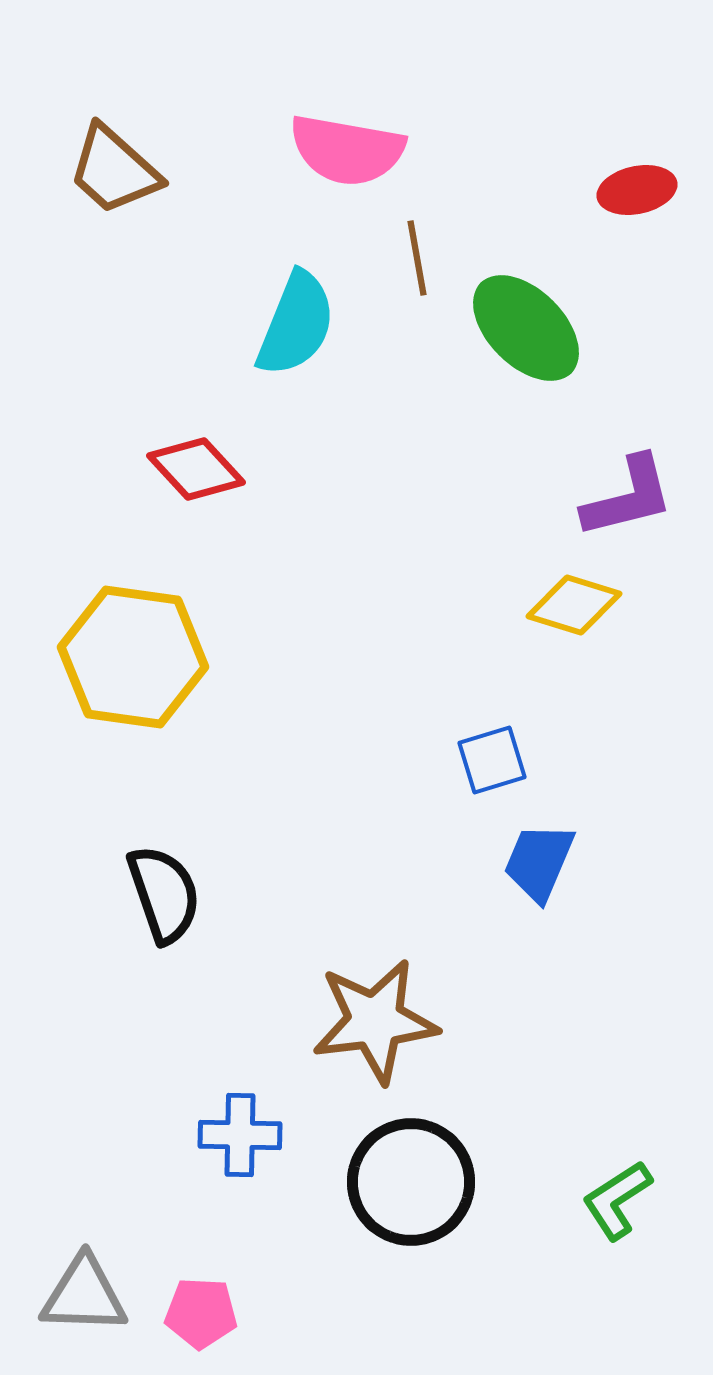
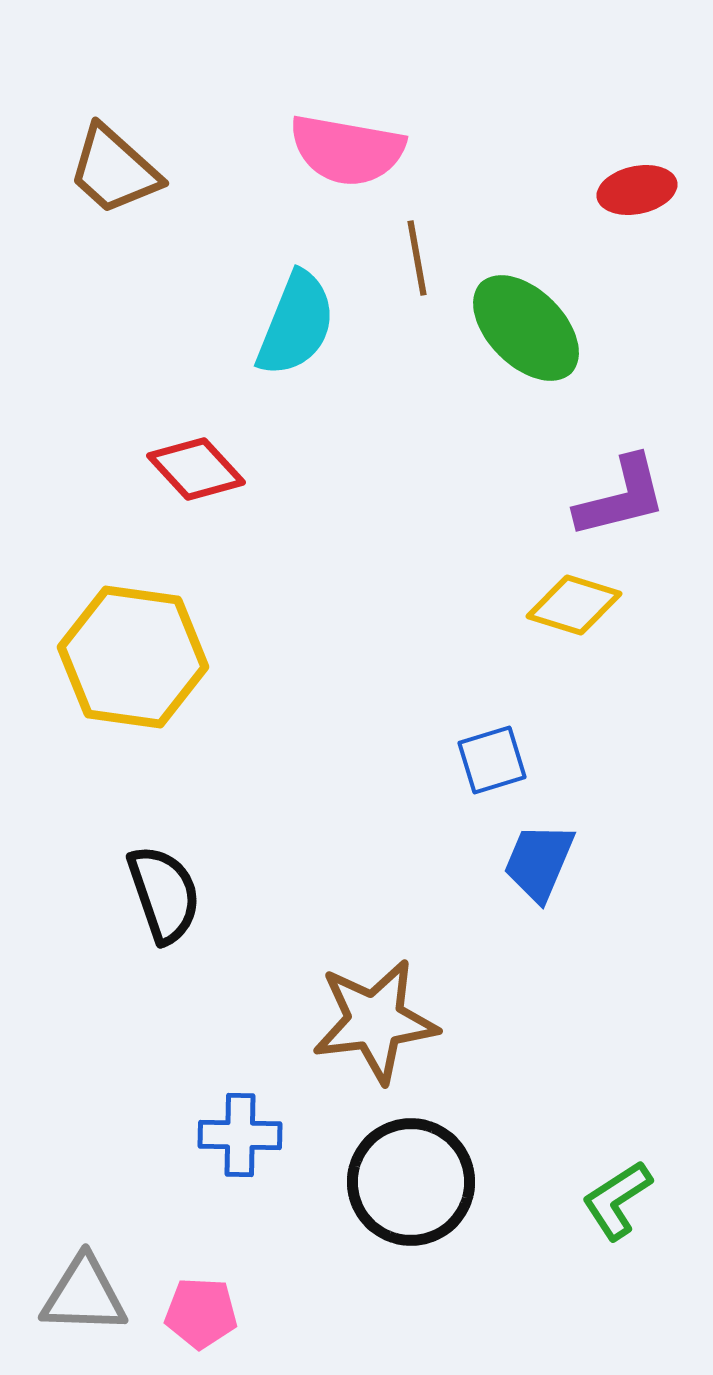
purple L-shape: moved 7 px left
